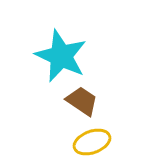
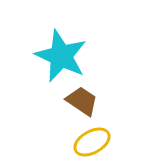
yellow ellipse: rotated 9 degrees counterclockwise
